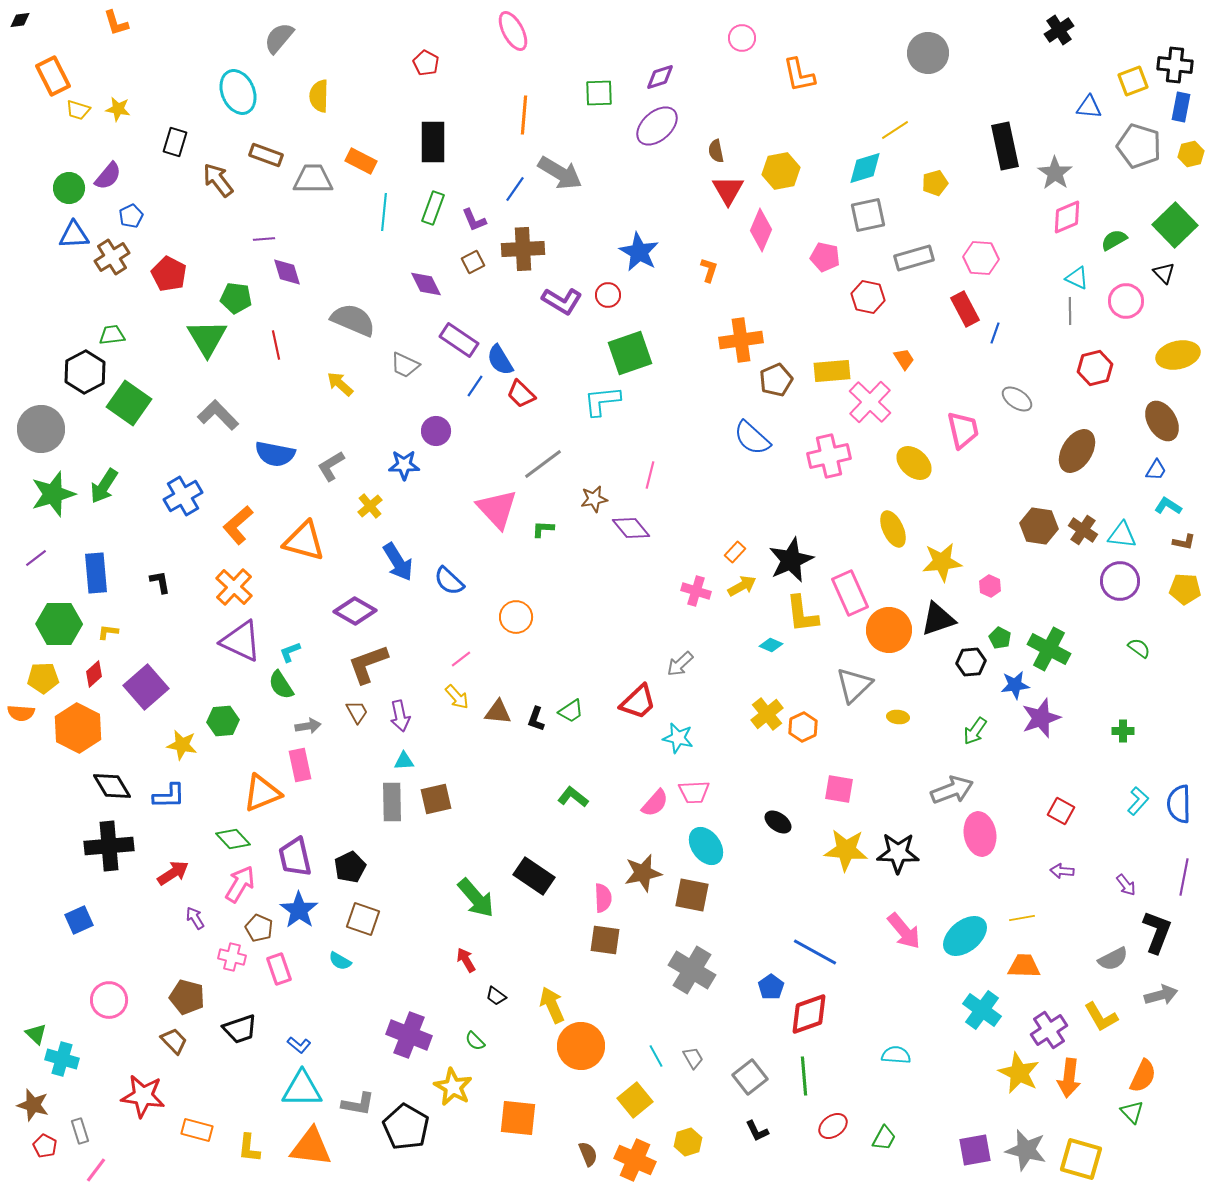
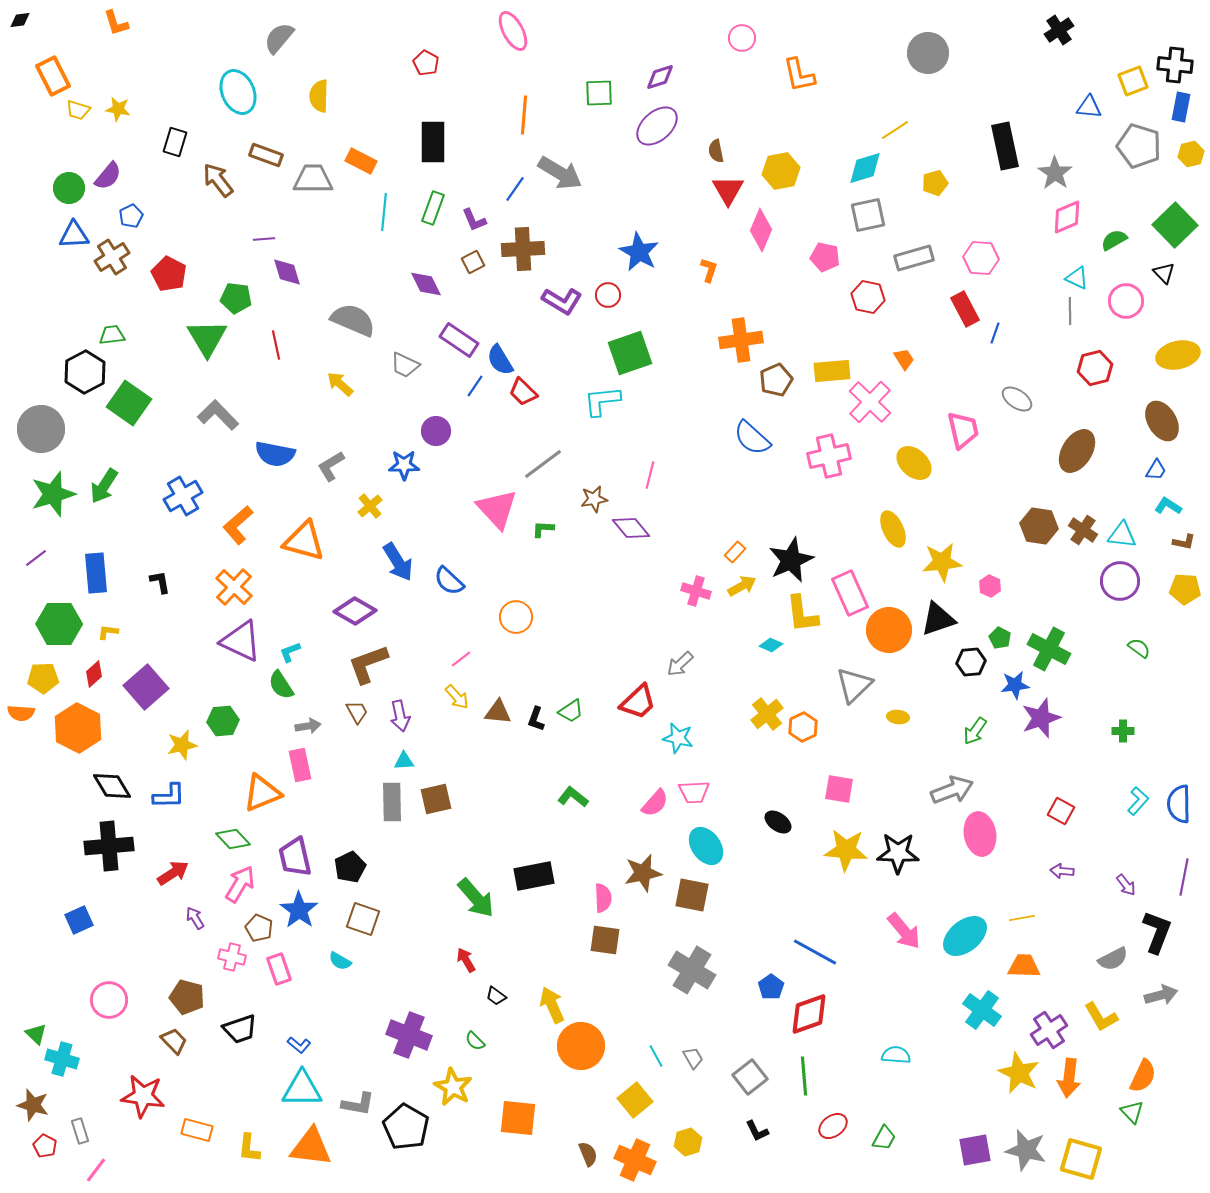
red trapezoid at (521, 394): moved 2 px right, 2 px up
yellow star at (182, 745): rotated 24 degrees counterclockwise
black rectangle at (534, 876): rotated 45 degrees counterclockwise
